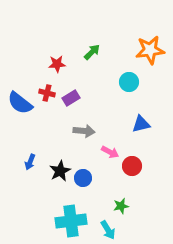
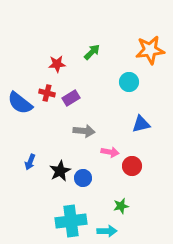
pink arrow: rotated 18 degrees counterclockwise
cyan arrow: moved 1 px left, 1 px down; rotated 60 degrees counterclockwise
